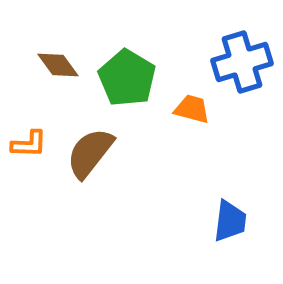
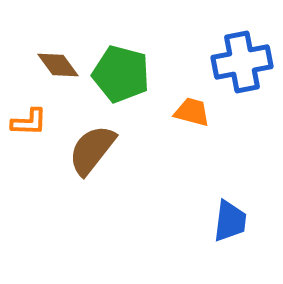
blue cross: rotated 6 degrees clockwise
green pentagon: moved 6 px left, 4 px up; rotated 16 degrees counterclockwise
orange trapezoid: moved 3 px down
orange L-shape: moved 22 px up
brown semicircle: moved 2 px right, 3 px up
